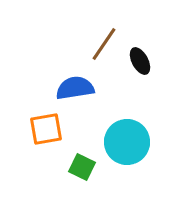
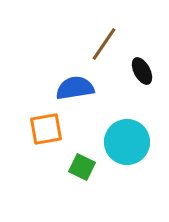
black ellipse: moved 2 px right, 10 px down
